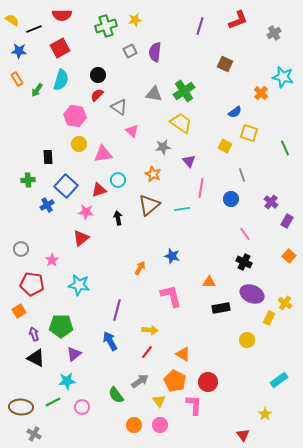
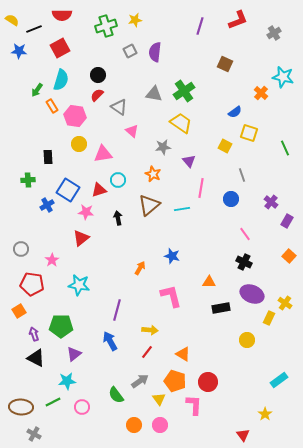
orange rectangle at (17, 79): moved 35 px right, 27 px down
blue square at (66, 186): moved 2 px right, 4 px down; rotated 10 degrees counterclockwise
orange pentagon at (175, 381): rotated 10 degrees counterclockwise
yellow triangle at (159, 401): moved 2 px up
